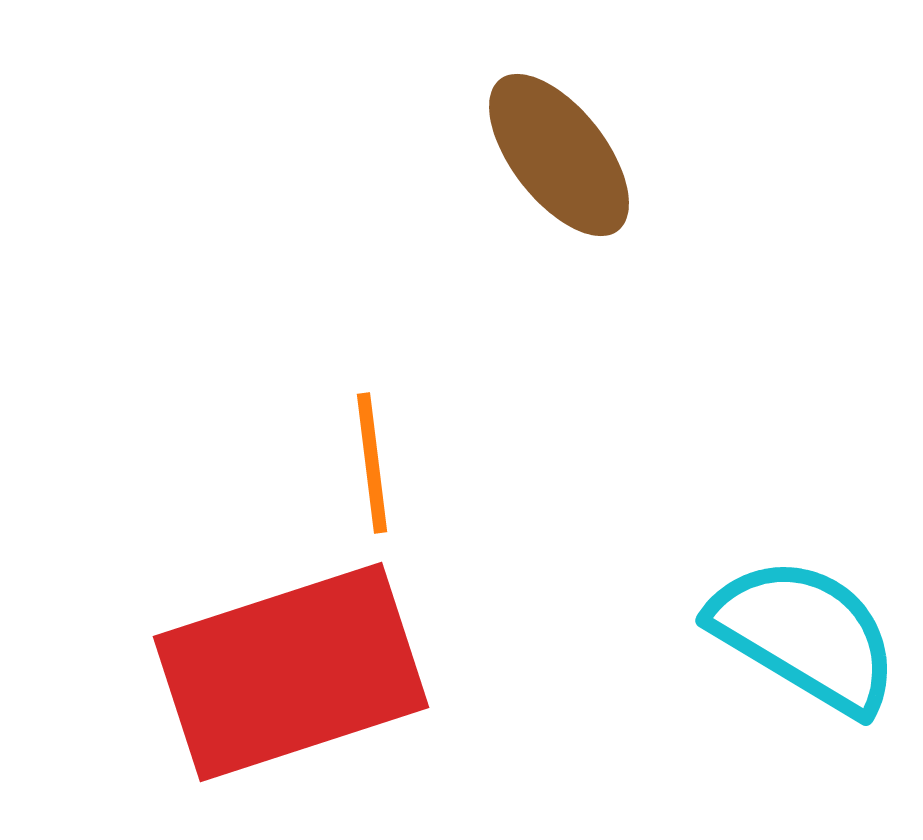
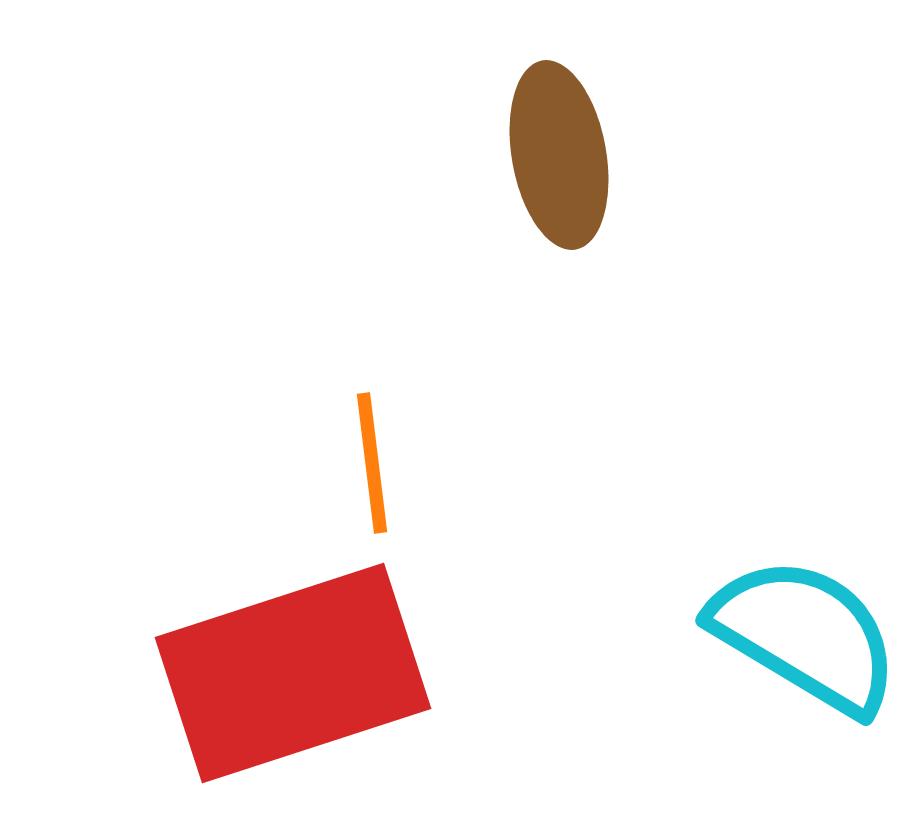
brown ellipse: rotated 28 degrees clockwise
red rectangle: moved 2 px right, 1 px down
